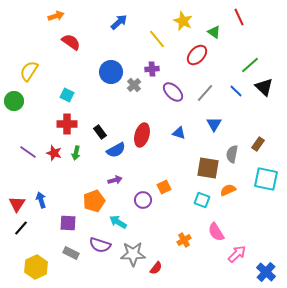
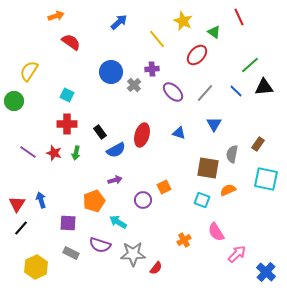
black triangle at (264, 87): rotated 48 degrees counterclockwise
